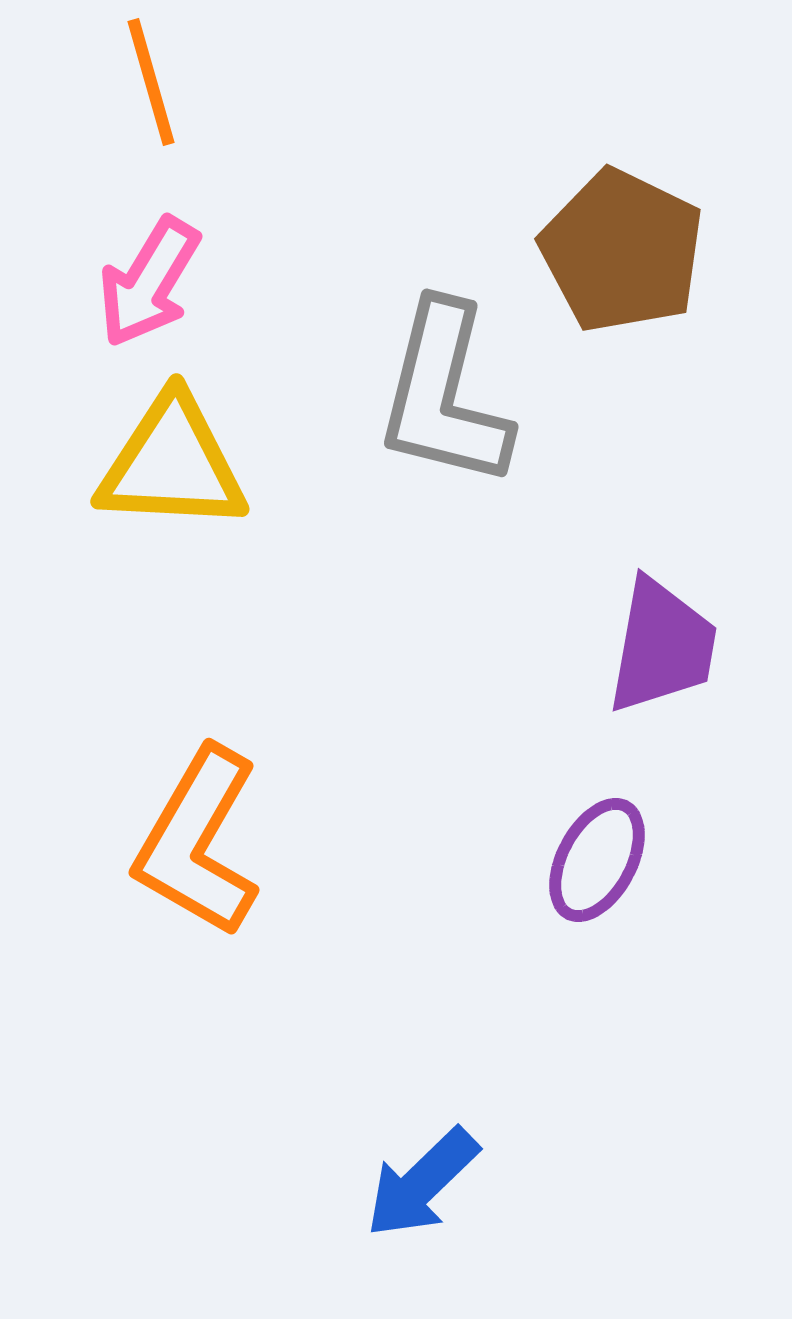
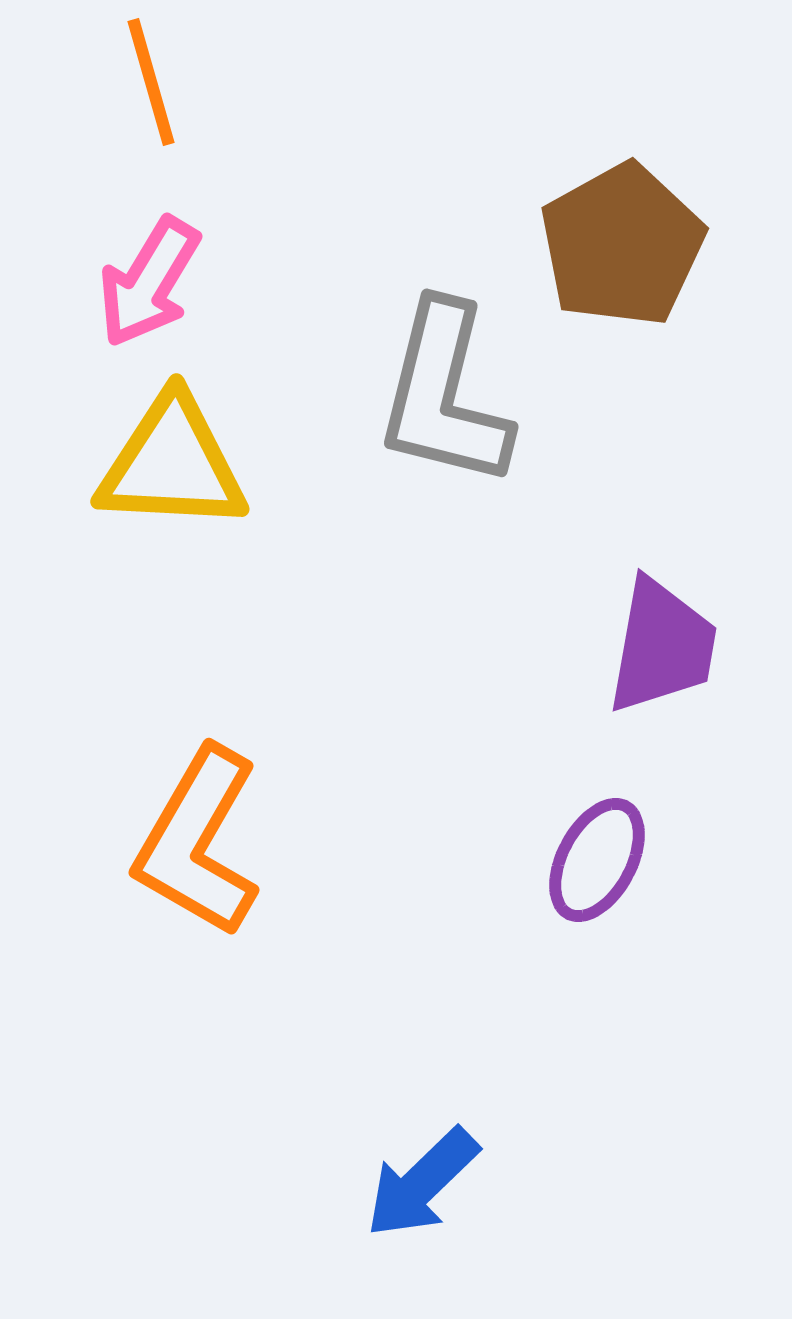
brown pentagon: moved 6 px up; rotated 17 degrees clockwise
